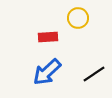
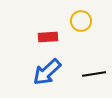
yellow circle: moved 3 px right, 3 px down
black line: rotated 25 degrees clockwise
